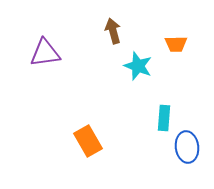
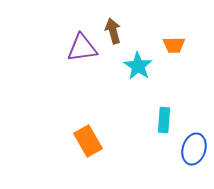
orange trapezoid: moved 2 px left, 1 px down
purple triangle: moved 37 px right, 5 px up
cyan star: rotated 12 degrees clockwise
cyan rectangle: moved 2 px down
blue ellipse: moved 7 px right, 2 px down; rotated 24 degrees clockwise
